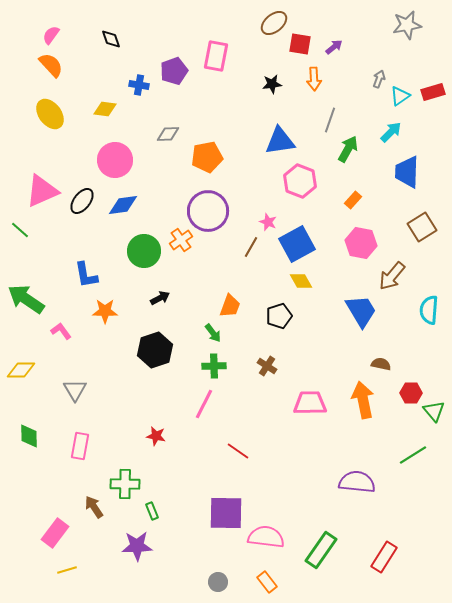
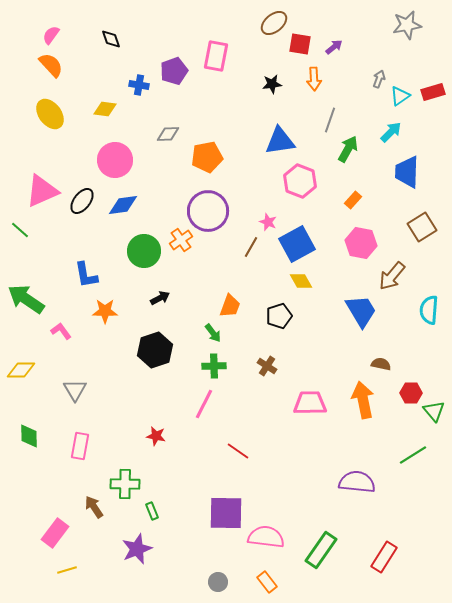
purple star at (137, 546): moved 3 px down; rotated 20 degrees counterclockwise
